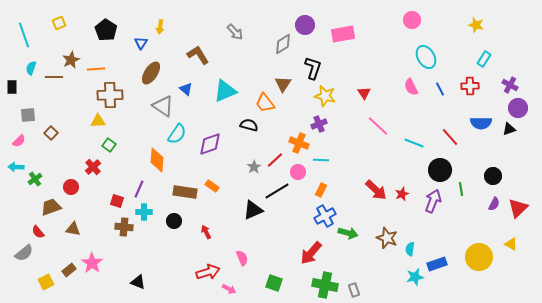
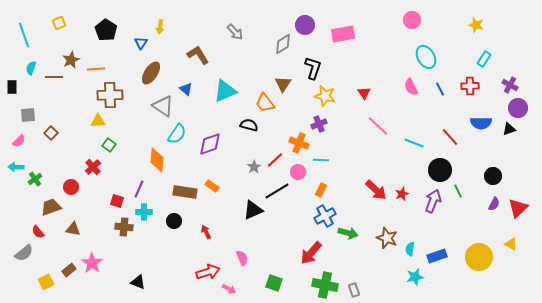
green line at (461, 189): moved 3 px left, 2 px down; rotated 16 degrees counterclockwise
blue rectangle at (437, 264): moved 8 px up
